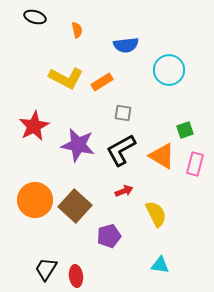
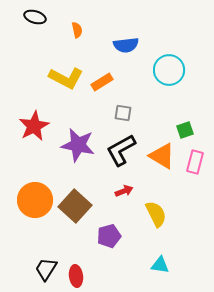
pink rectangle: moved 2 px up
